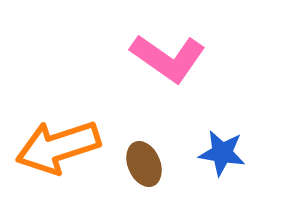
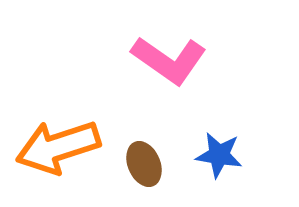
pink L-shape: moved 1 px right, 2 px down
blue star: moved 3 px left, 2 px down
